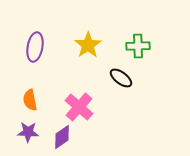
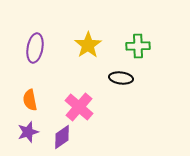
purple ellipse: moved 1 px down
black ellipse: rotated 30 degrees counterclockwise
purple star: rotated 20 degrees counterclockwise
